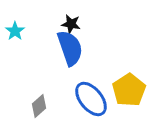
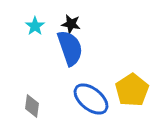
cyan star: moved 20 px right, 5 px up
yellow pentagon: moved 3 px right
blue ellipse: rotated 12 degrees counterclockwise
gray diamond: moved 7 px left; rotated 40 degrees counterclockwise
